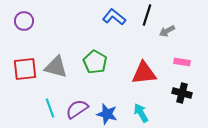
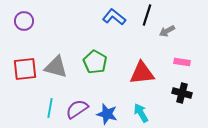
red triangle: moved 2 px left
cyan line: rotated 30 degrees clockwise
